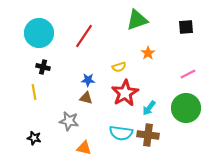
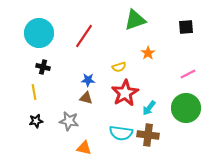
green triangle: moved 2 px left
black star: moved 2 px right, 17 px up; rotated 24 degrees counterclockwise
